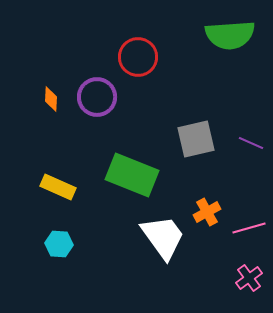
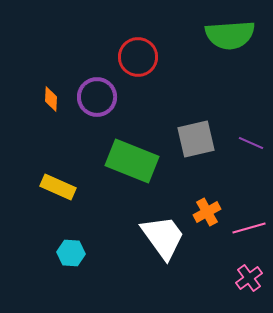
green rectangle: moved 14 px up
cyan hexagon: moved 12 px right, 9 px down
